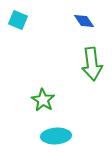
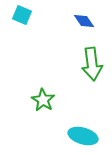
cyan square: moved 4 px right, 5 px up
cyan ellipse: moved 27 px right; rotated 20 degrees clockwise
